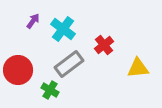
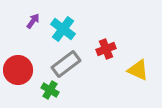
red cross: moved 2 px right, 4 px down; rotated 18 degrees clockwise
gray rectangle: moved 3 px left
yellow triangle: moved 2 px down; rotated 30 degrees clockwise
